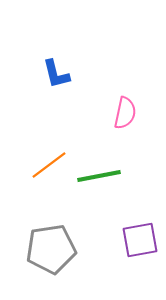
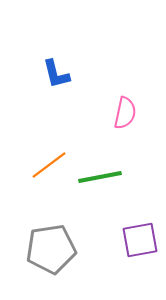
green line: moved 1 px right, 1 px down
